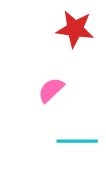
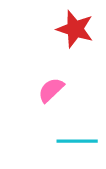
red star: rotated 9 degrees clockwise
